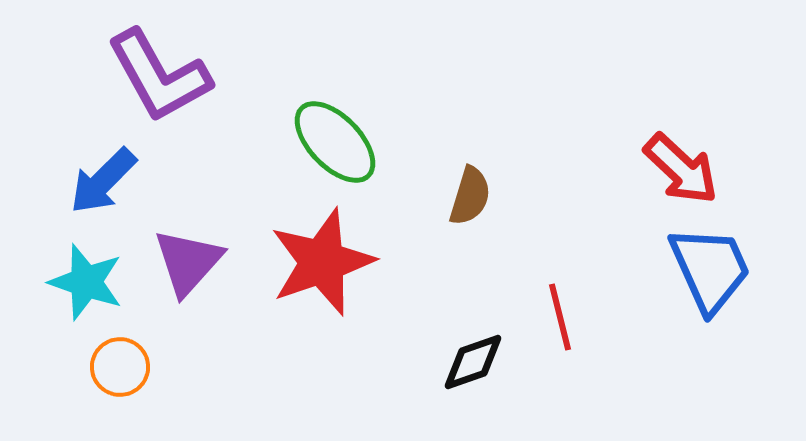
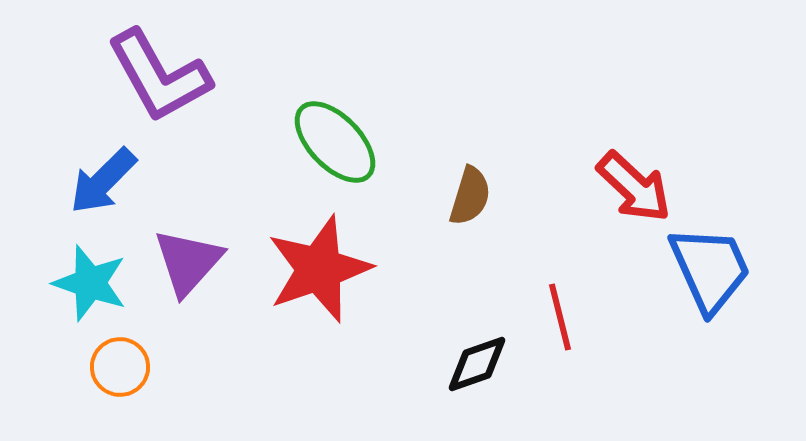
red arrow: moved 47 px left, 18 px down
red star: moved 3 px left, 7 px down
cyan star: moved 4 px right, 1 px down
black diamond: moved 4 px right, 2 px down
